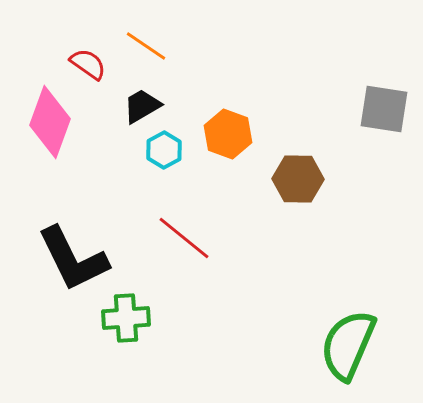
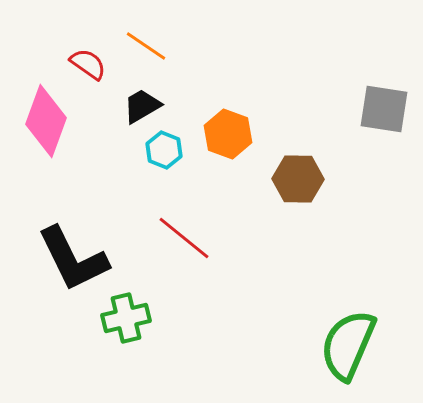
pink diamond: moved 4 px left, 1 px up
cyan hexagon: rotated 9 degrees counterclockwise
green cross: rotated 9 degrees counterclockwise
